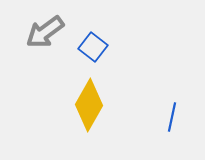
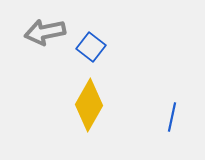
gray arrow: rotated 24 degrees clockwise
blue square: moved 2 px left
